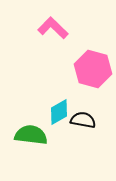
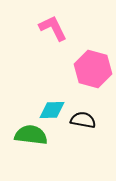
pink L-shape: rotated 20 degrees clockwise
cyan diamond: moved 7 px left, 2 px up; rotated 28 degrees clockwise
